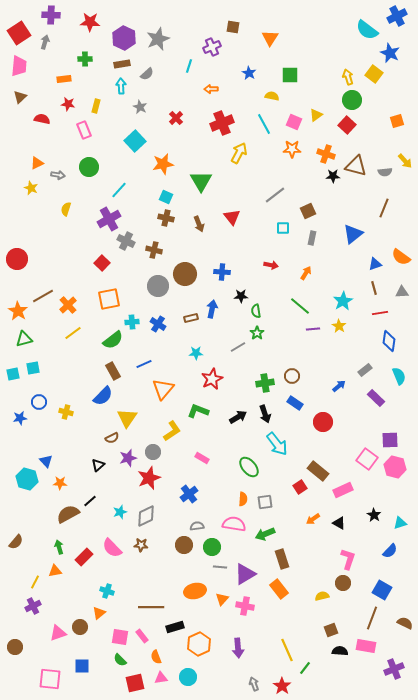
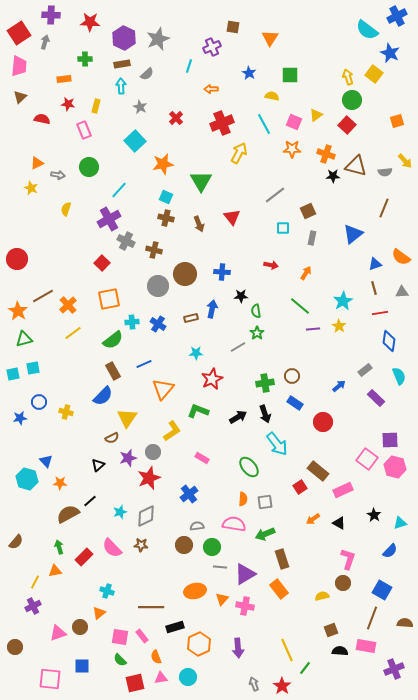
brown semicircle at (405, 623): rotated 21 degrees counterclockwise
